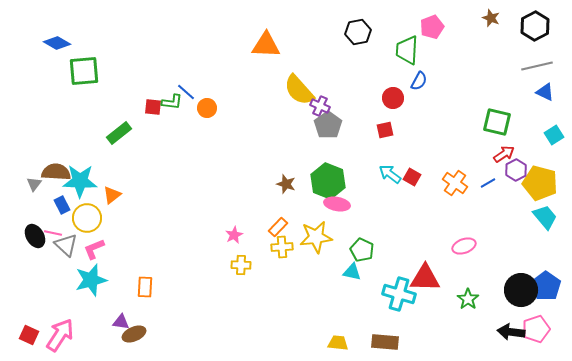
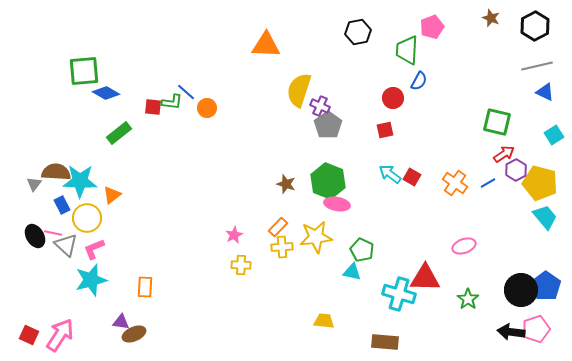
blue diamond at (57, 43): moved 49 px right, 50 px down
yellow semicircle at (299, 90): rotated 60 degrees clockwise
yellow trapezoid at (338, 343): moved 14 px left, 22 px up
